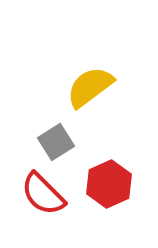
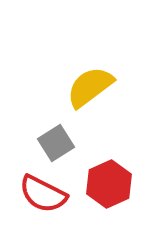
gray square: moved 1 px down
red semicircle: rotated 18 degrees counterclockwise
